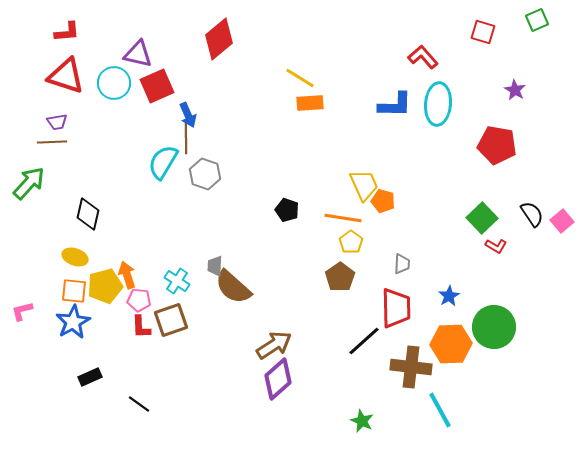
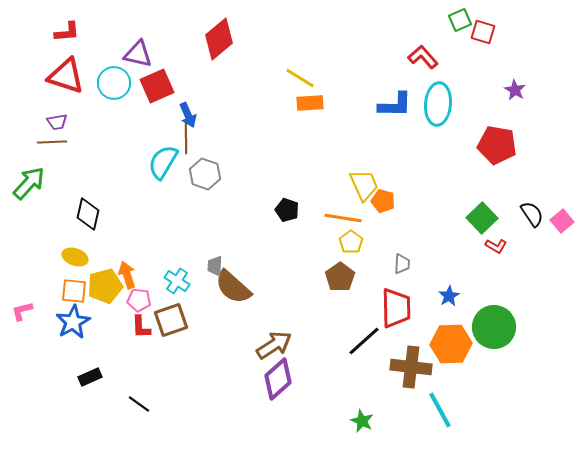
green square at (537, 20): moved 77 px left
